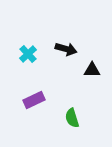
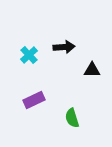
black arrow: moved 2 px left, 2 px up; rotated 20 degrees counterclockwise
cyan cross: moved 1 px right, 1 px down
